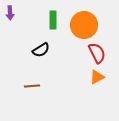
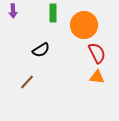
purple arrow: moved 3 px right, 2 px up
green rectangle: moved 7 px up
orange triangle: rotated 35 degrees clockwise
brown line: moved 5 px left, 4 px up; rotated 42 degrees counterclockwise
